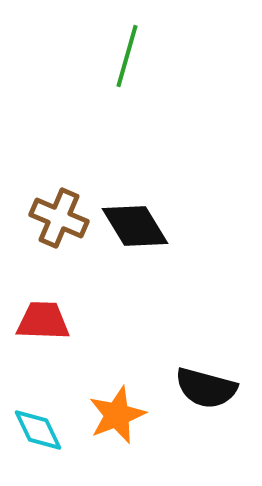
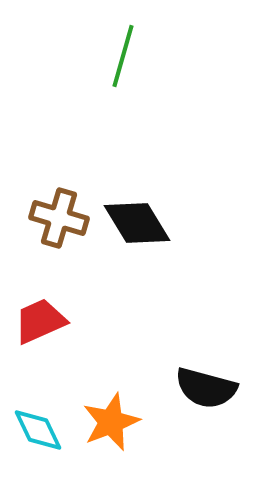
green line: moved 4 px left
brown cross: rotated 6 degrees counterclockwise
black diamond: moved 2 px right, 3 px up
red trapezoid: moved 3 px left; rotated 26 degrees counterclockwise
orange star: moved 6 px left, 7 px down
